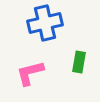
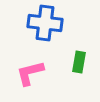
blue cross: rotated 20 degrees clockwise
